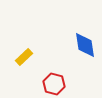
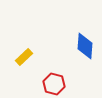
blue diamond: moved 1 px down; rotated 12 degrees clockwise
